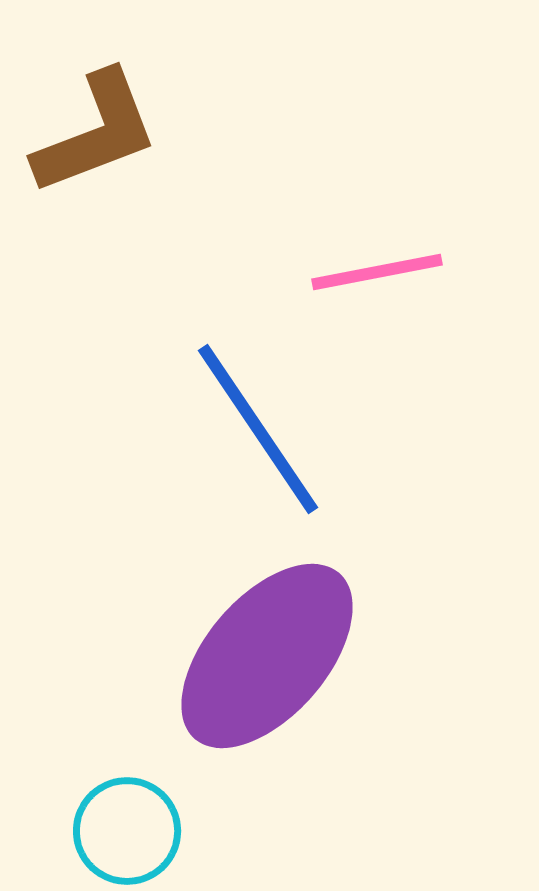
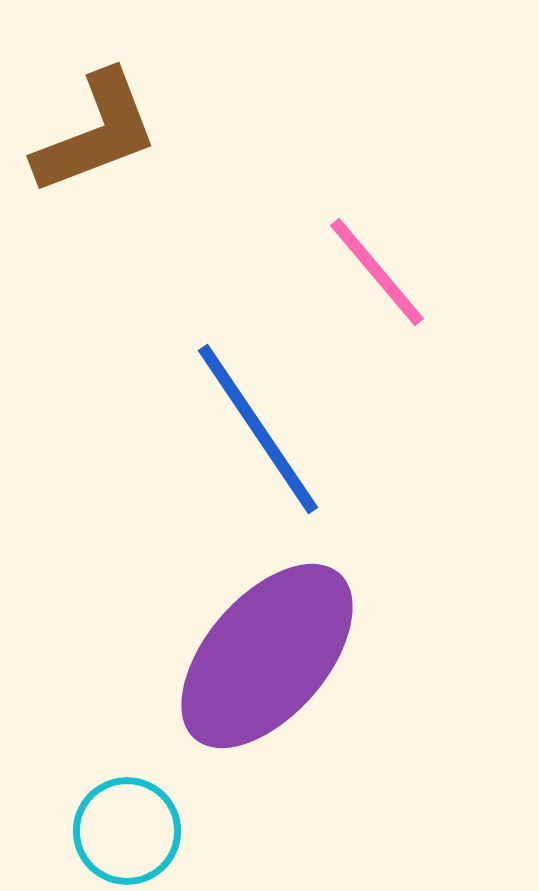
pink line: rotated 61 degrees clockwise
